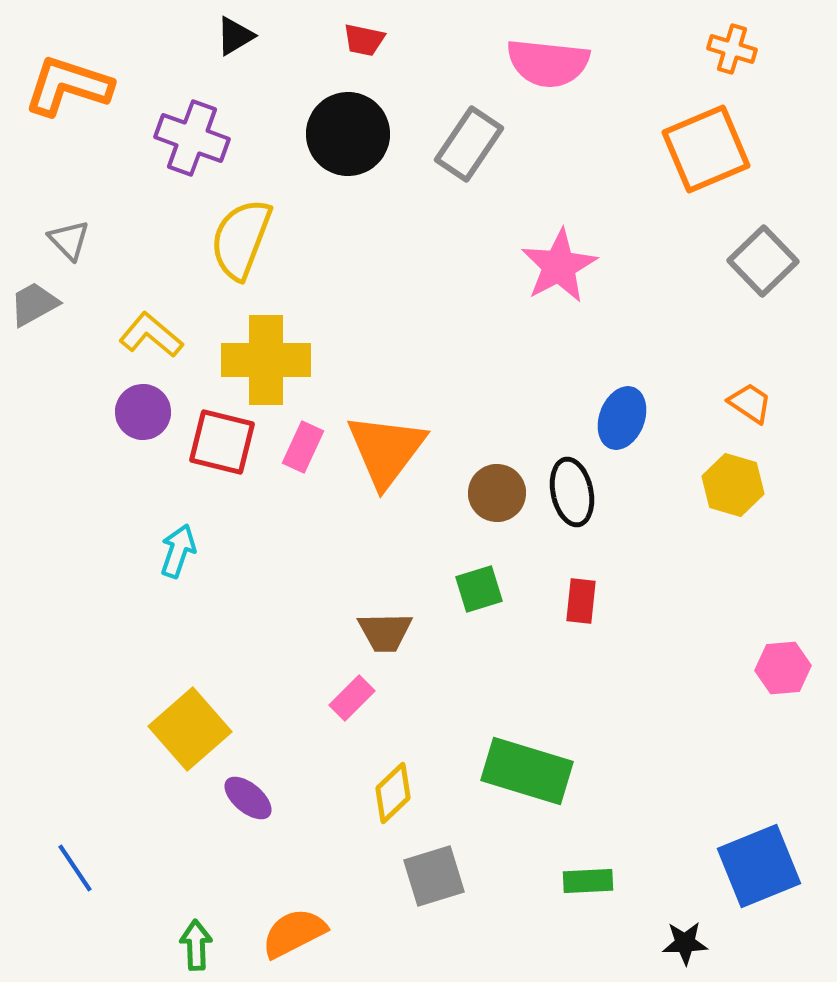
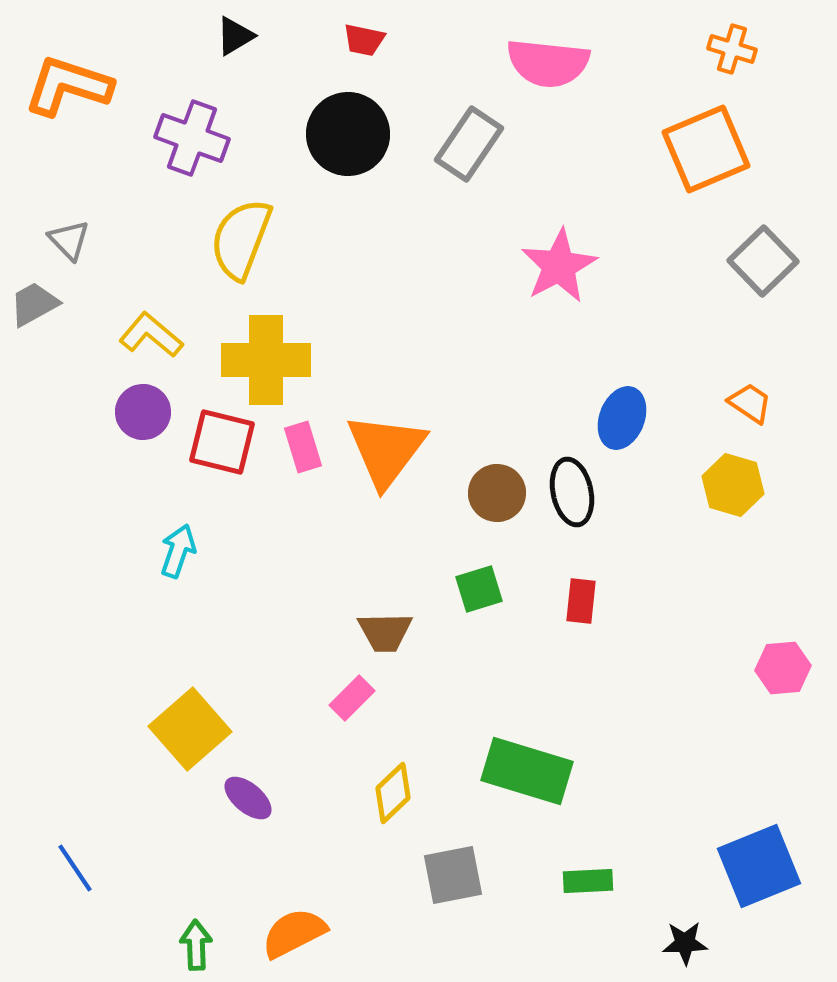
pink rectangle at (303, 447): rotated 42 degrees counterclockwise
gray square at (434, 876): moved 19 px right, 1 px up; rotated 6 degrees clockwise
